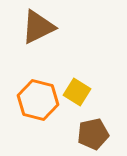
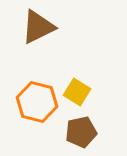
orange hexagon: moved 1 px left, 2 px down
brown pentagon: moved 12 px left, 2 px up
